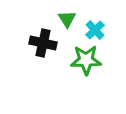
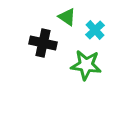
green triangle: moved 2 px up; rotated 24 degrees counterclockwise
green star: moved 5 px down; rotated 8 degrees clockwise
